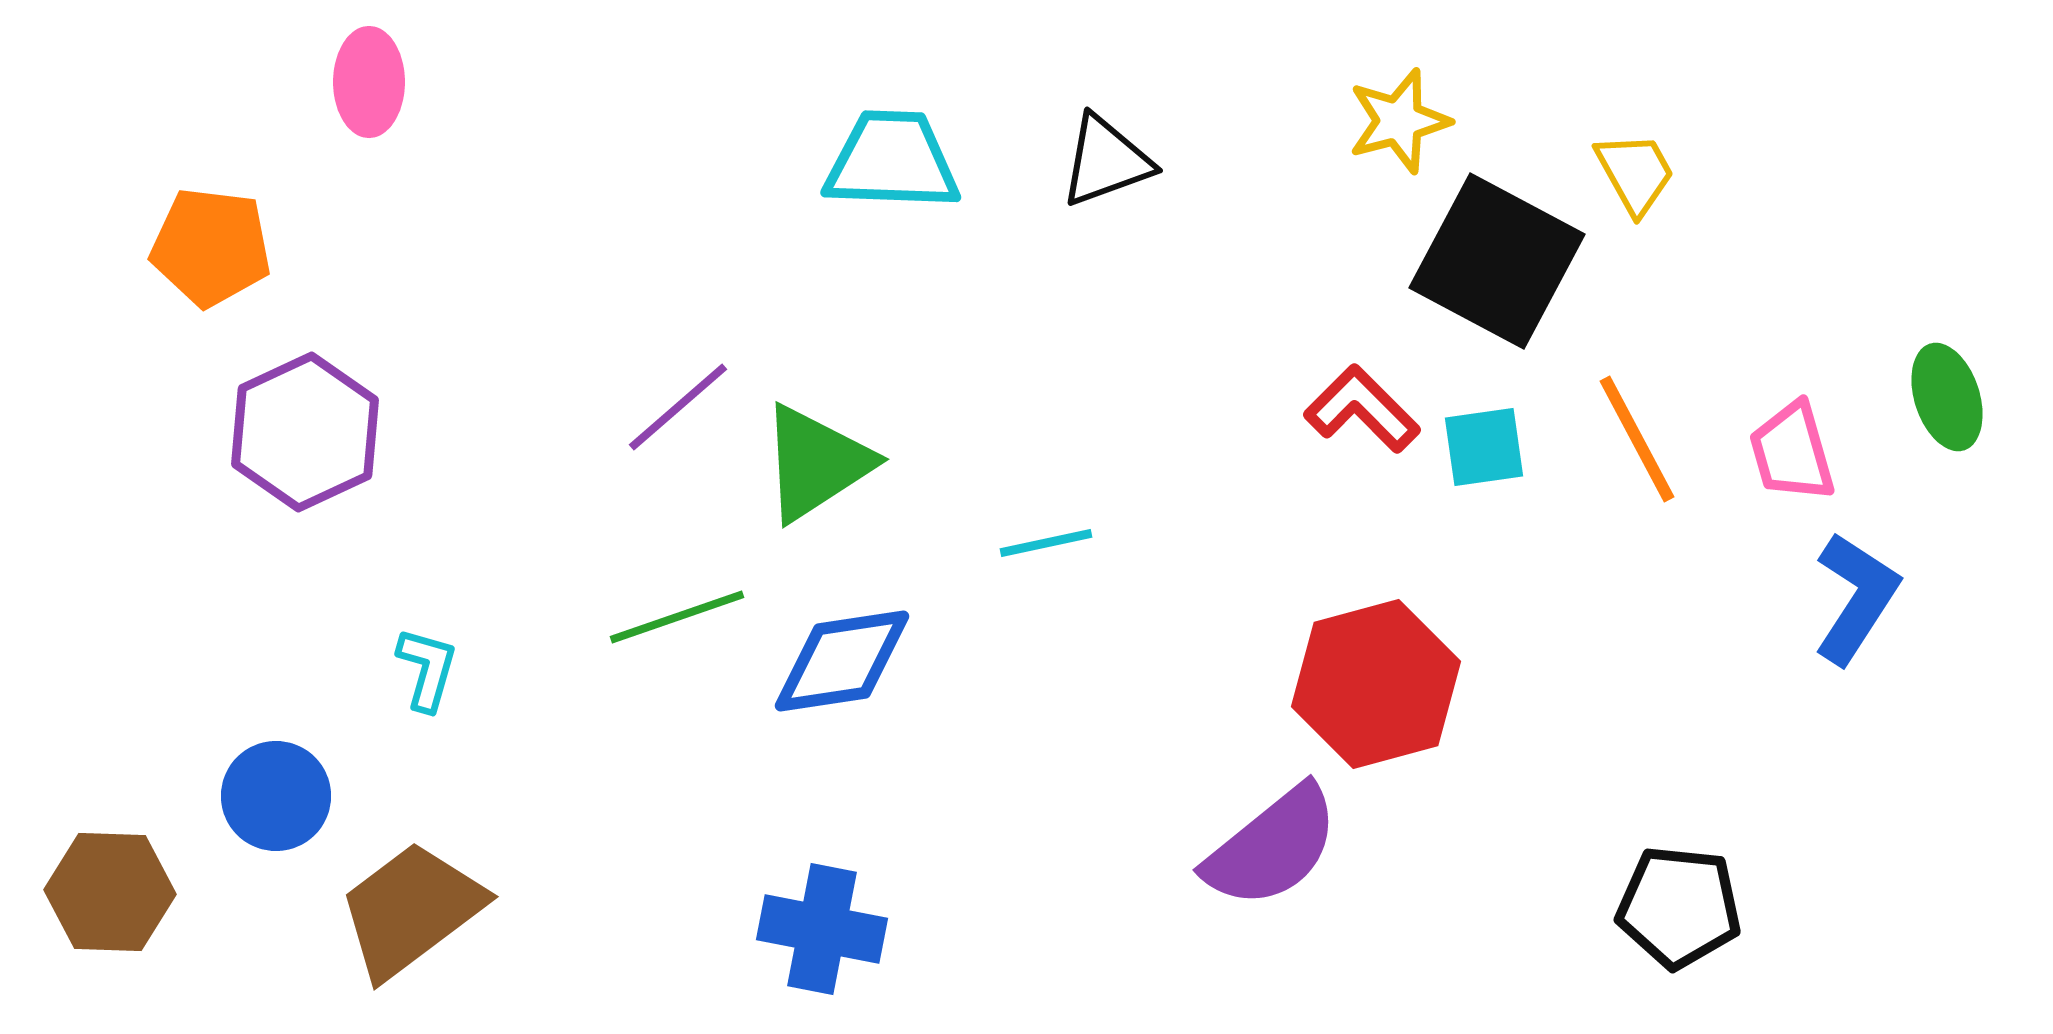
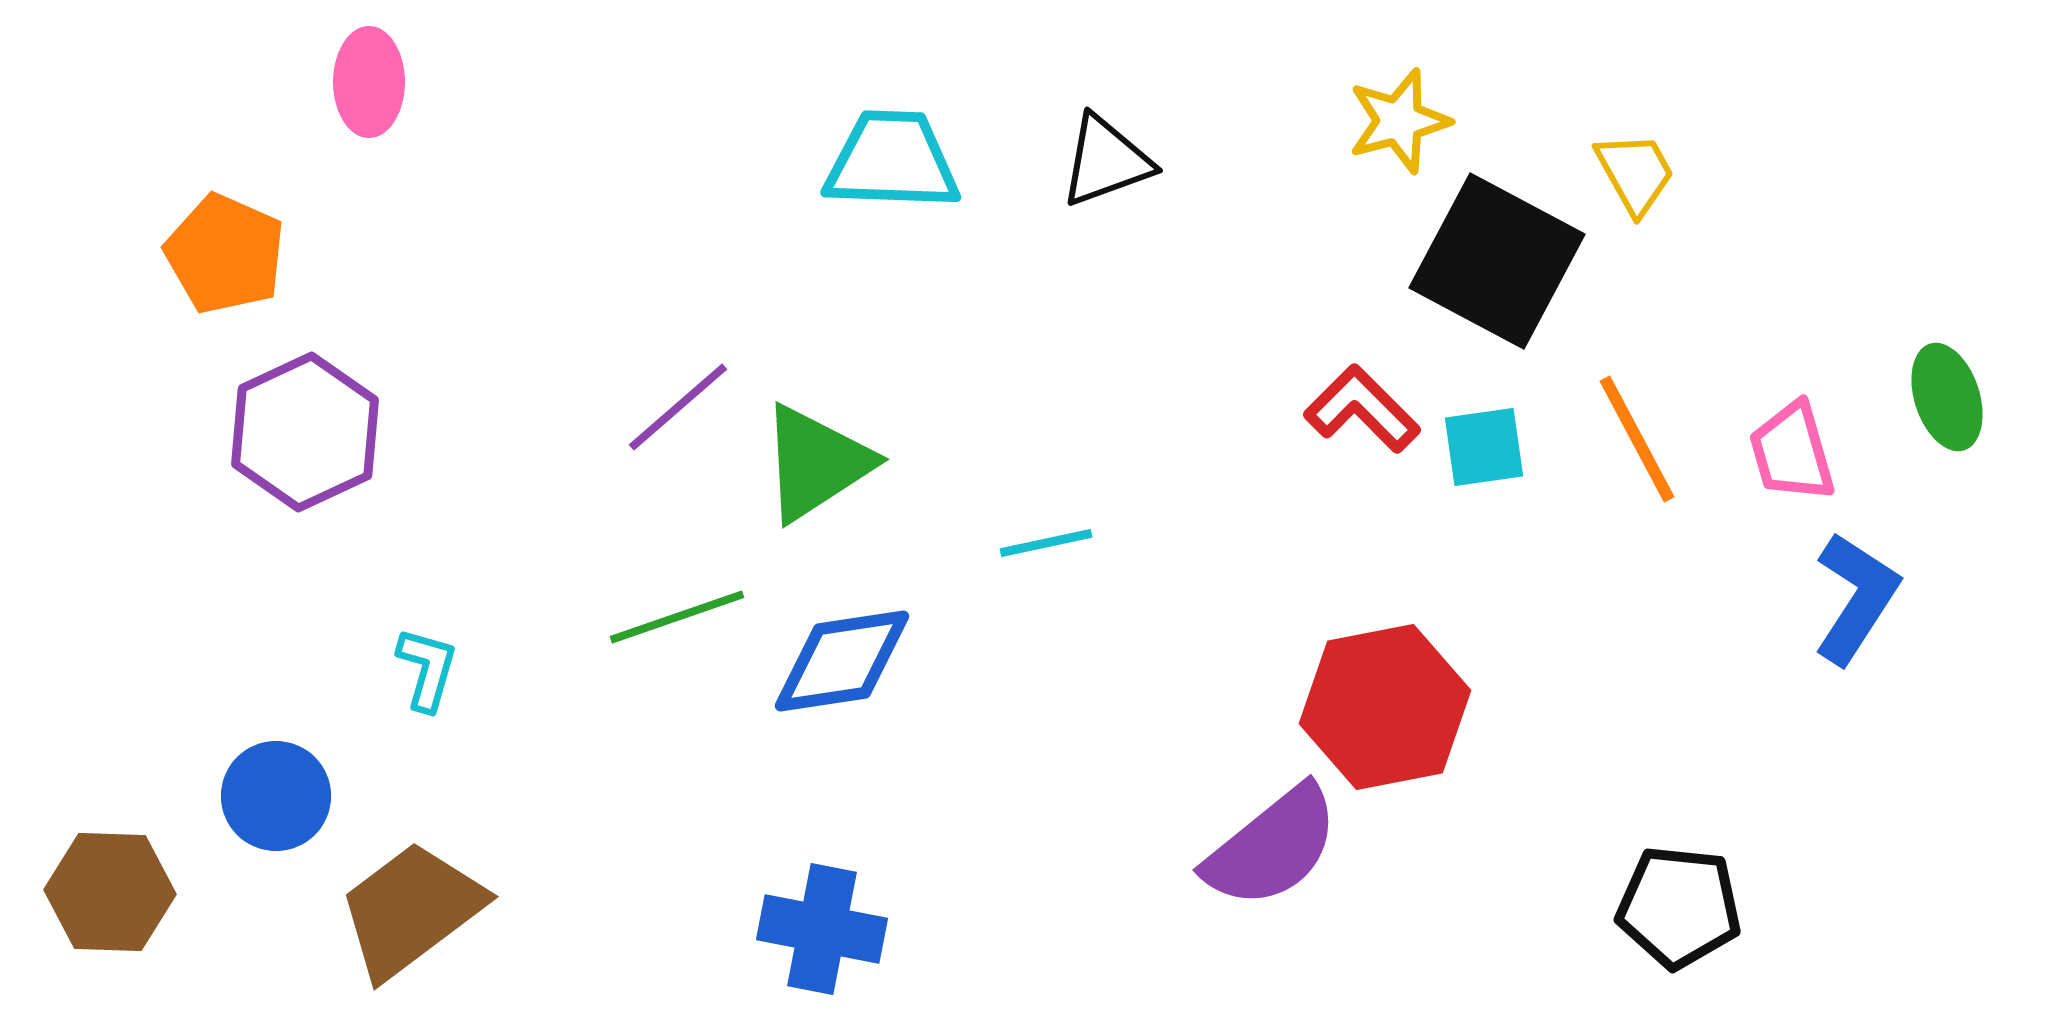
orange pentagon: moved 14 px right, 7 px down; rotated 17 degrees clockwise
red hexagon: moved 9 px right, 23 px down; rotated 4 degrees clockwise
